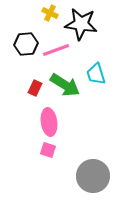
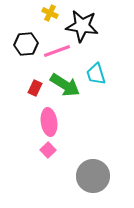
black star: moved 1 px right, 2 px down
pink line: moved 1 px right, 1 px down
pink square: rotated 28 degrees clockwise
